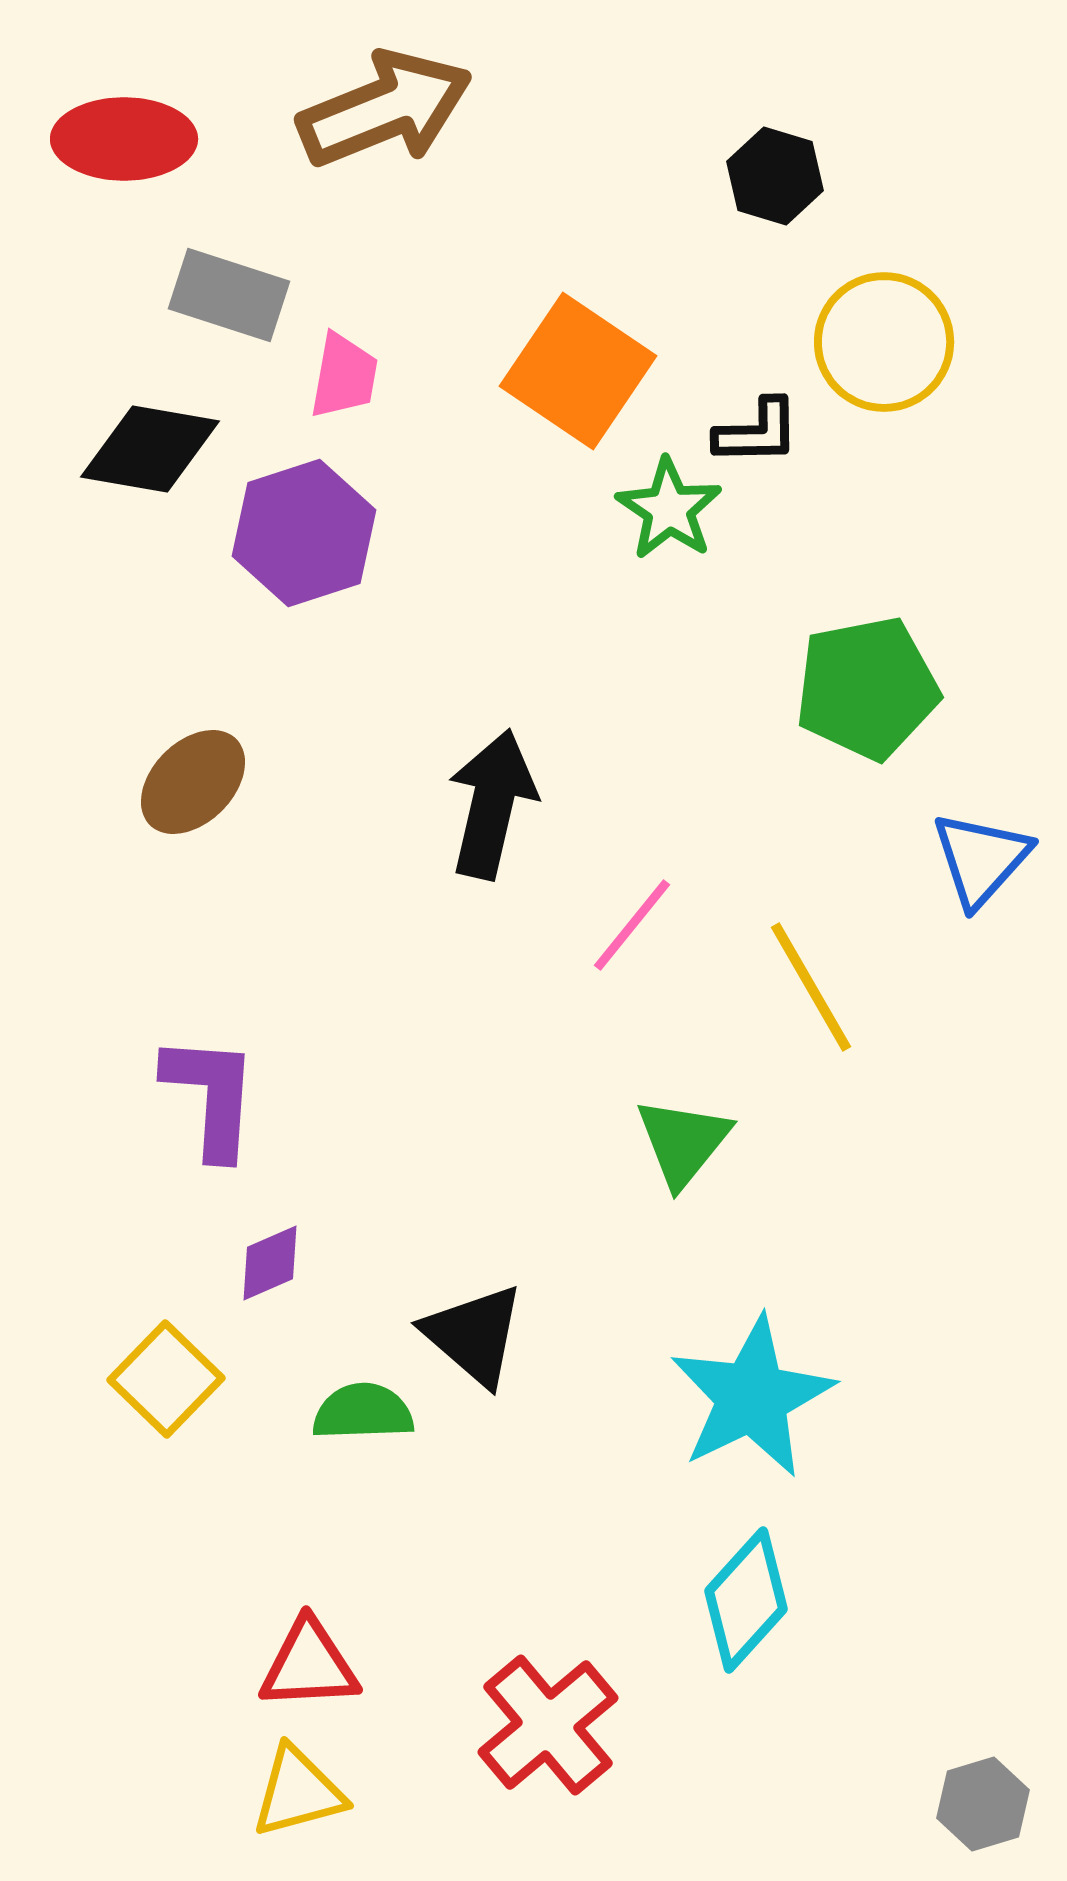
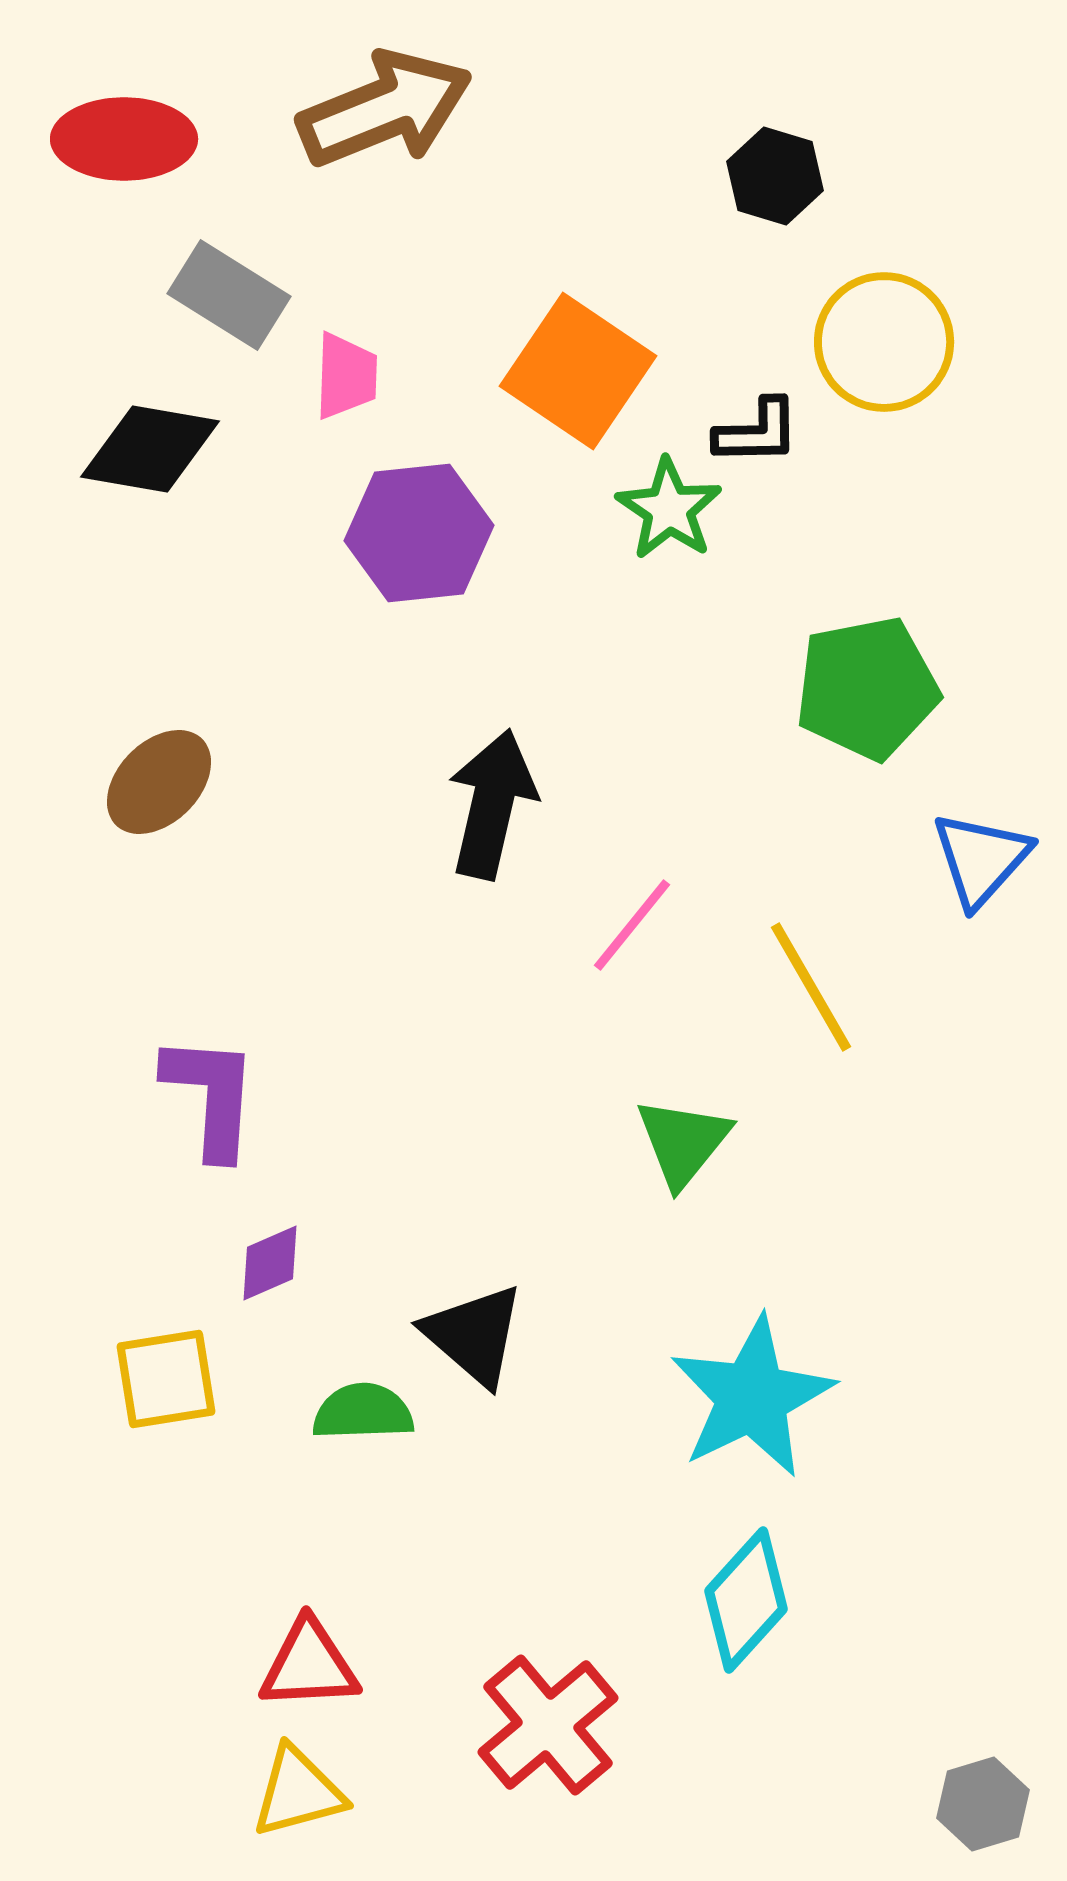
gray rectangle: rotated 14 degrees clockwise
pink trapezoid: moved 2 px right; rotated 8 degrees counterclockwise
purple hexagon: moved 115 px right; rotated 12 degrees clockwise
brown ellipse: moved 34 px left
yellow square: rotated 37 degrees clockwise
